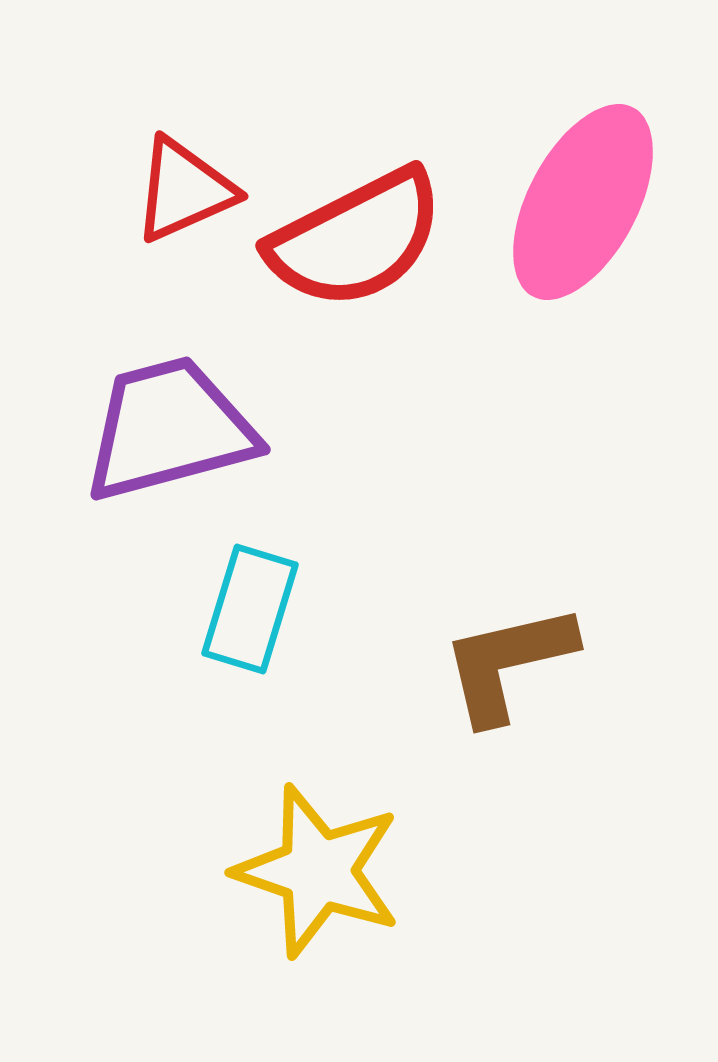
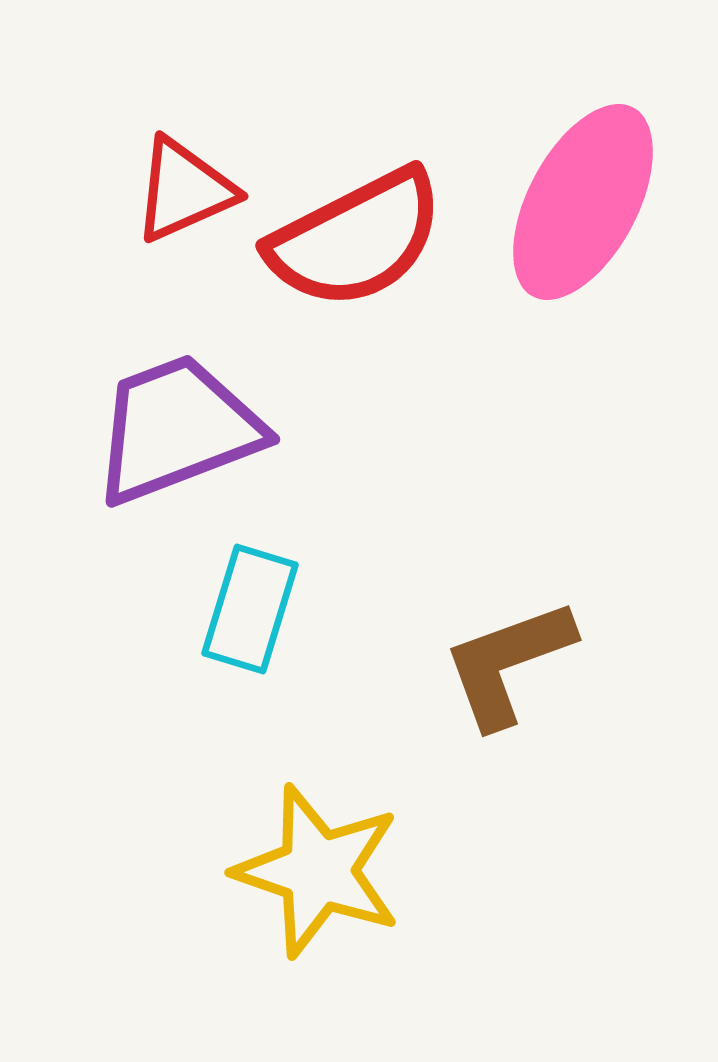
purple trapezoid: moved 8 px right; rotated 6 degrees counterclockwise
brown L-shape: rotated 7 degrees counterclockwise
